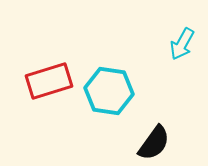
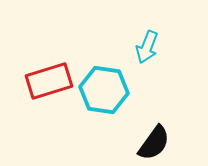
cyan arrow: moved 35 px left, 3 px down; rotated 8 degrees counterclockwise
cyan hexagon: moved 5 px left, 1 px up
